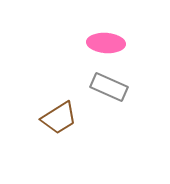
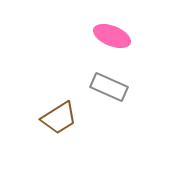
pink ellipse: moved 6 px right, 7 px up; rotated 18 degrees clockwise
